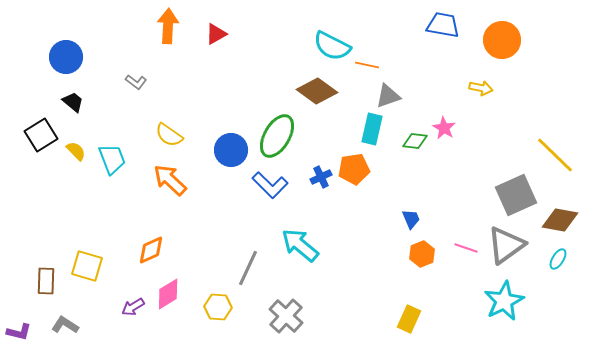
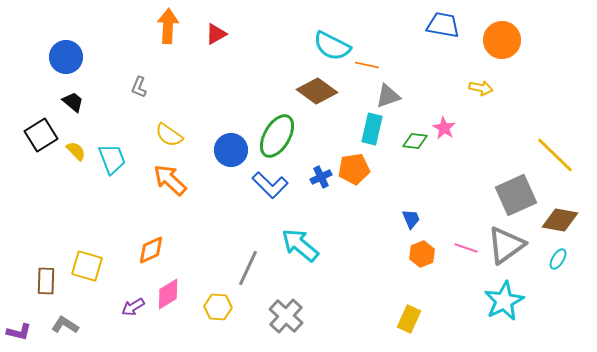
gray L-shape at (136, 82): moved 3 px right, 5 px down; rotated 75 degrees clockwise
